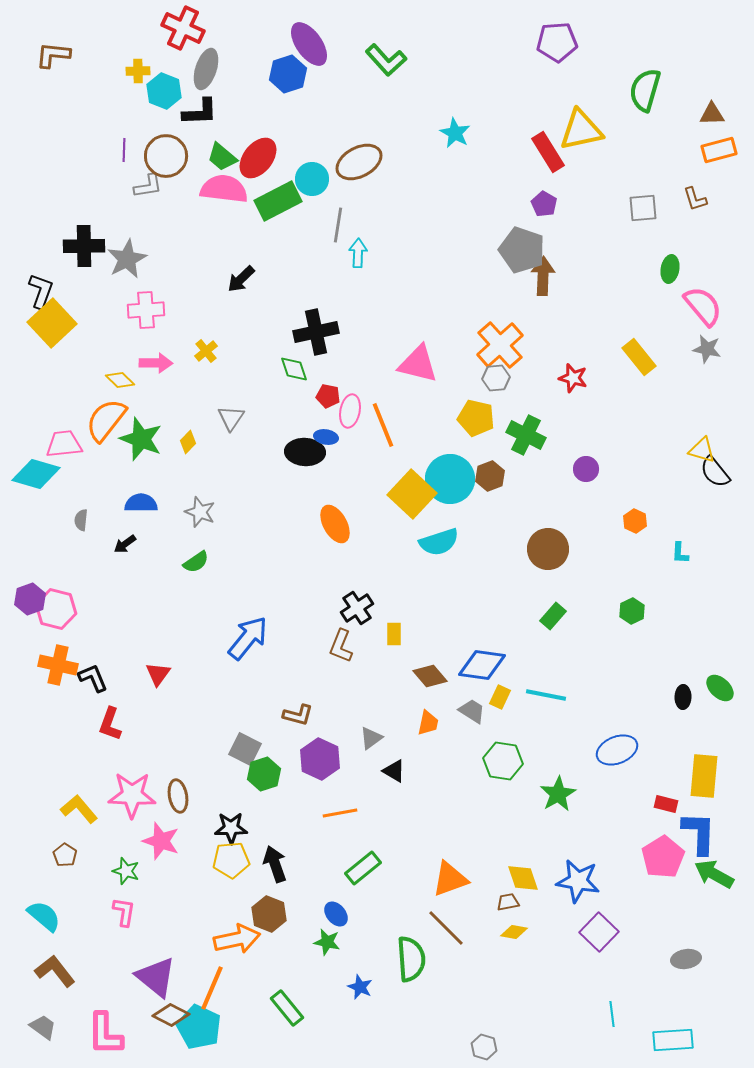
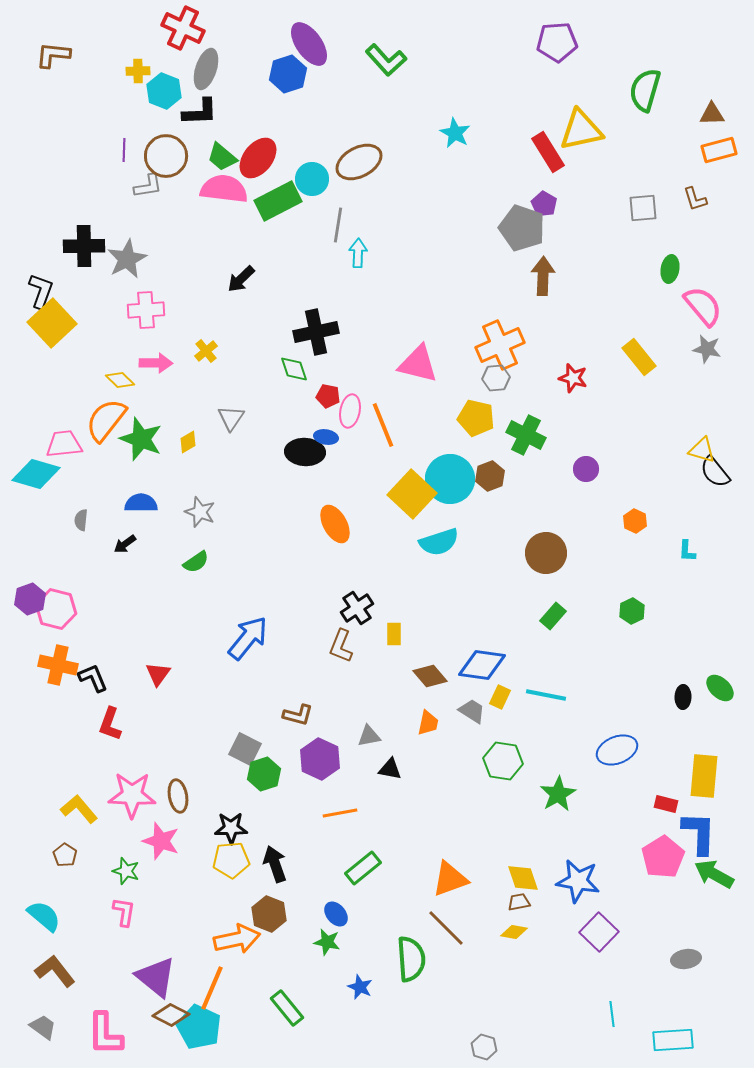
gray pentagon at (522, 250): moved 22 px up
orange cross at (500, 345): rotated 18 degrees clockwise
yellow diamond at (188, 442): rotated 15 degrees clockwise
brown circle at (548, 549): moved 2 px left, 4 px down
cyan L-shape at (680, 553): moved 7 px right, 2 px up
gray triangle at (371, 738): moved 2 px left, 2 px up; rotated 25 degrees clockwise
black triangle at (394, 771): moved 4 px left, 2 px up; rotated 20 degrees counterclockwise
brown trapezoid at (508, 902): moved 11 px right
